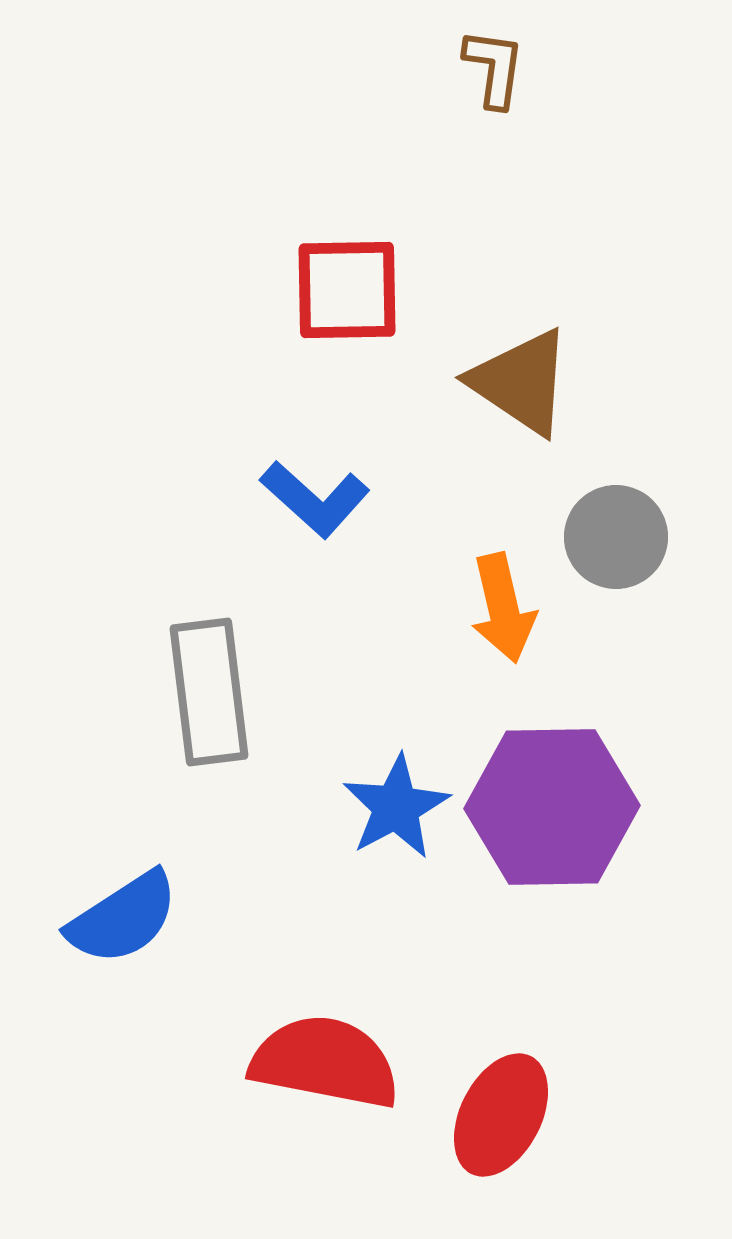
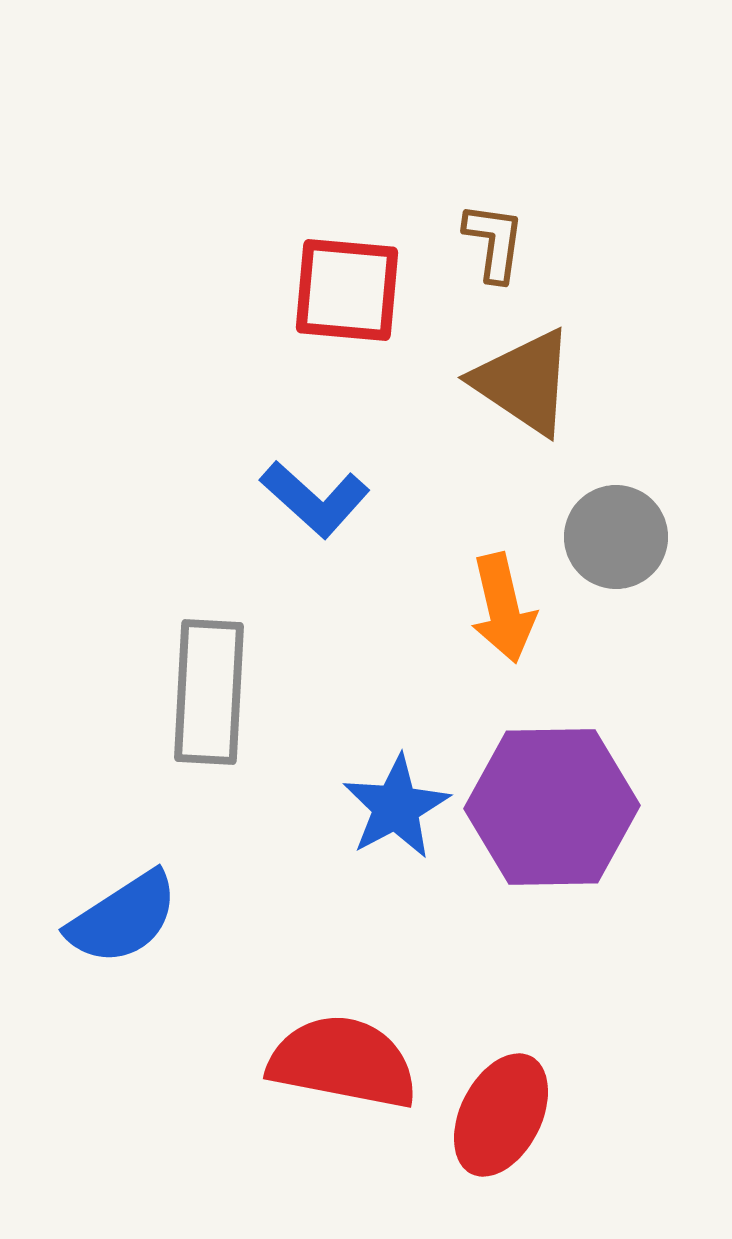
brown L-shape: moved 174 px down
red square: rotated 6 degrees clockwise
brown triangle: moved 3 px right
gray rectangle: rotated 10 degrees clockwise
red semicircle: moved 18 px right
